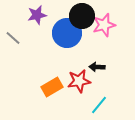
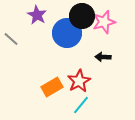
purple star: rotated 30 degrees counterclockwise
pink star: moved 3 px up
gray line: moved 2 px left, 1 px down
black arrow: moved 6 px right, 10 px up
red star: rotated 20 degrees counterclockwise
cyan line: moved 18 px left
